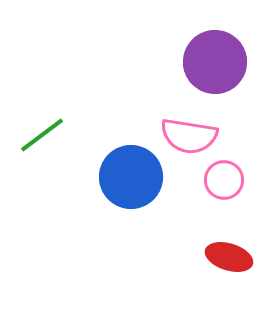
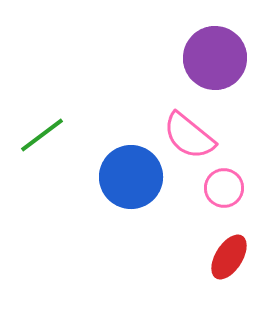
purple circle: moved 4 px up
pink semicircle: rotated 30 degrees clockwise
pink circle: moved 8 px down
red ellipse: rotated 75 degrees counterclockwise
